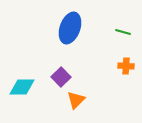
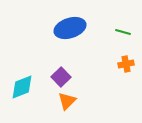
blue ellipse: rotated 52 degrees clockwise
orange cross: moved 2 px up; rotated 14 degrees counterclockwise
cyan diamond: rotated 20 degrees counterclockwise
orange triangle: moved 9 px left, 1 px down
